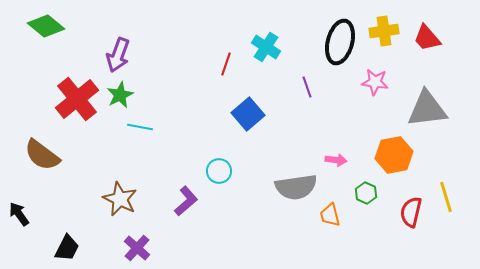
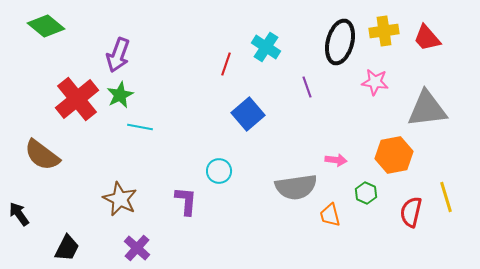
purple L-shape: rotated 44 degrees counterclockwise
